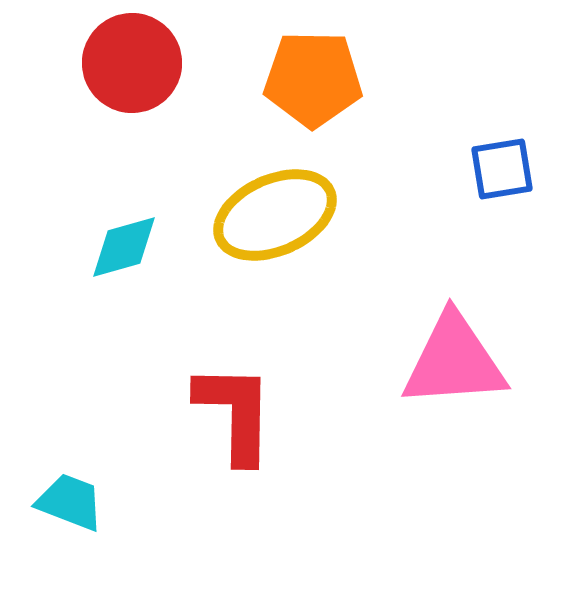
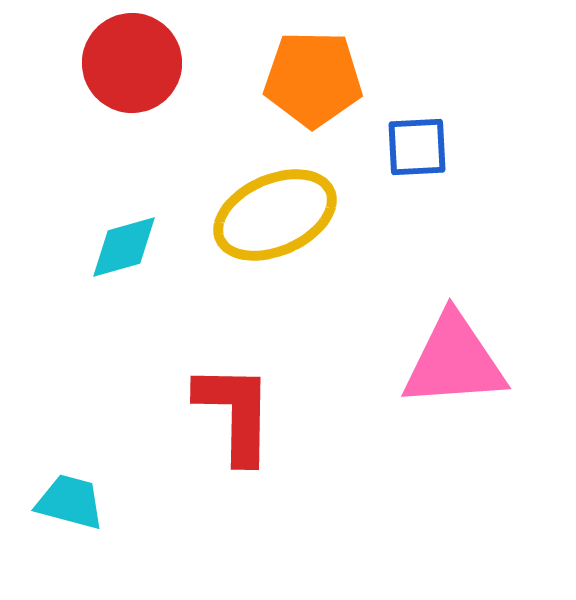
blue square: moved 85 px left, 22 px up; rotated 6 degrees clockwise
cyan trapezoid: rotated 6 degrees counterclockwise
